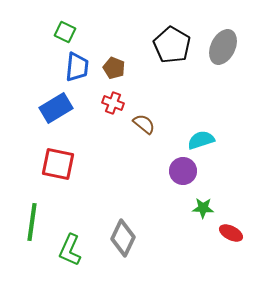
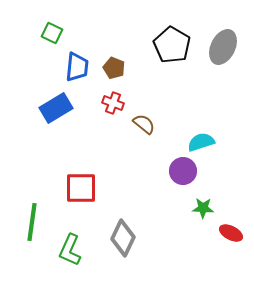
green square: moved 13 px left, 1 px down
cyan semicircle: moved 2 px down
red square: moved 23 px right, 24 px down; rotated 12 degrees counterclockwise
